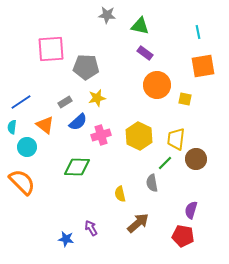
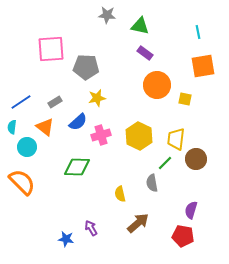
gray rectangle: moved 10 px left
orange triangle: moved 2 px down
